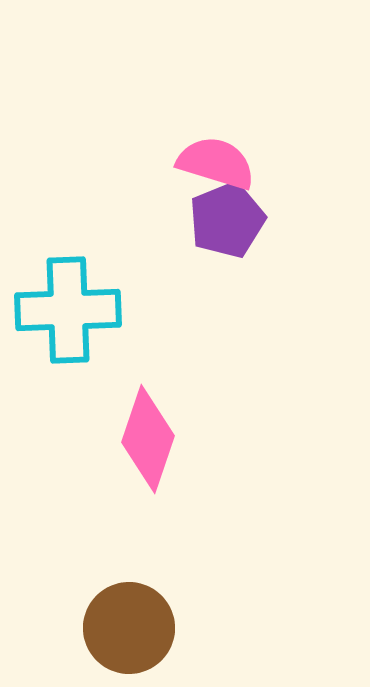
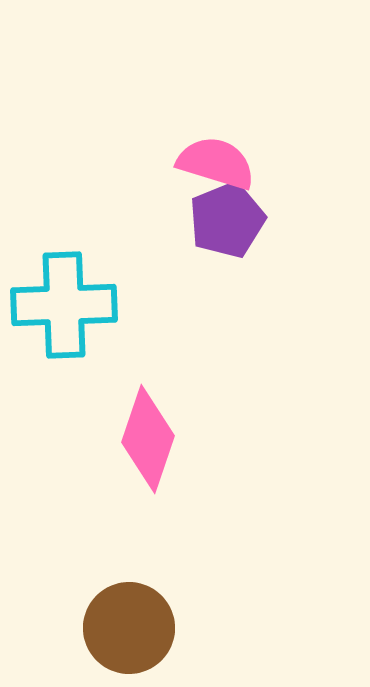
cyan cross: moved 4 px left, 5 px up
